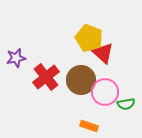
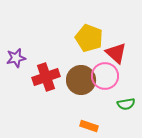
red triangle: moved 13 px right
red cross: rotated 20 degrees clockwise
pink circle: moved 16 px up
